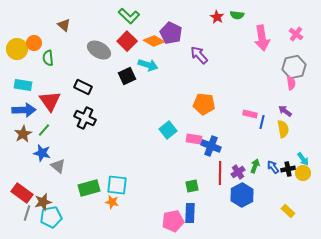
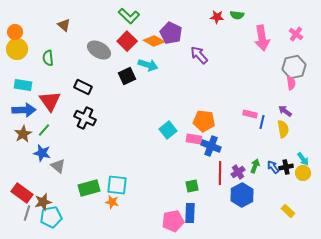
red star at (217, 17): rotated 24 degrees counterclockwise
orange circle at (34, 43): moved 19 px left, 11 px up
orange pentagon at (204, 104): moved 17 px down
black cross at (288, 169): moved 2 px left, 2 px up
